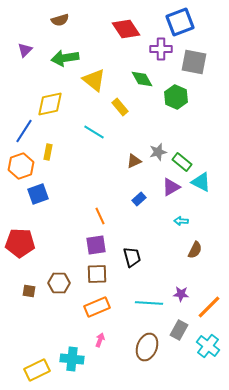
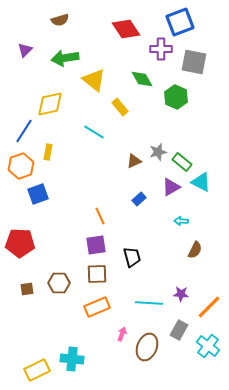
brown square at (29, 291): moved 2 px left, 2 px up; rotated 16 degrees counterclockwise
pink arrow at (100, 340): moved 22 px right, 6 px up
